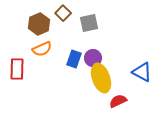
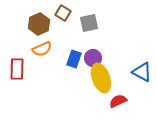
brown square: rotated 14 degrees counterclockwise
